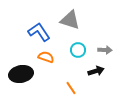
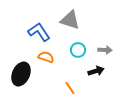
black ellipse: rotated 55 degrees counterclockwise
orange line: moved 1 px left
